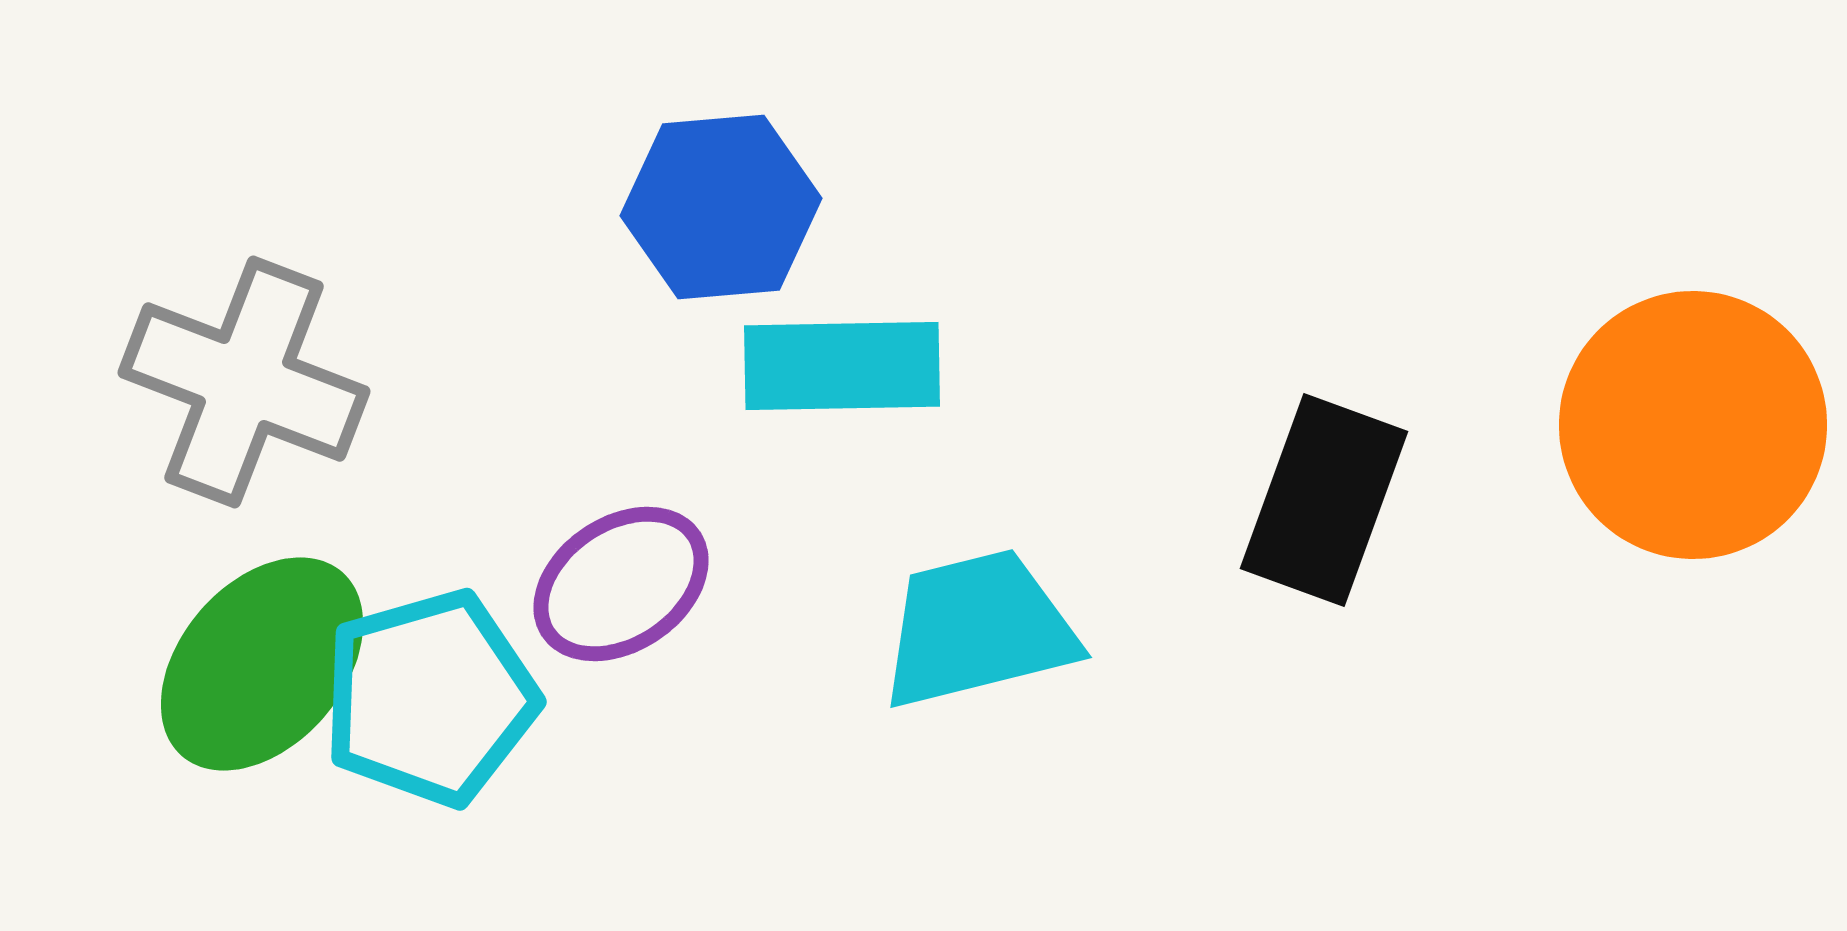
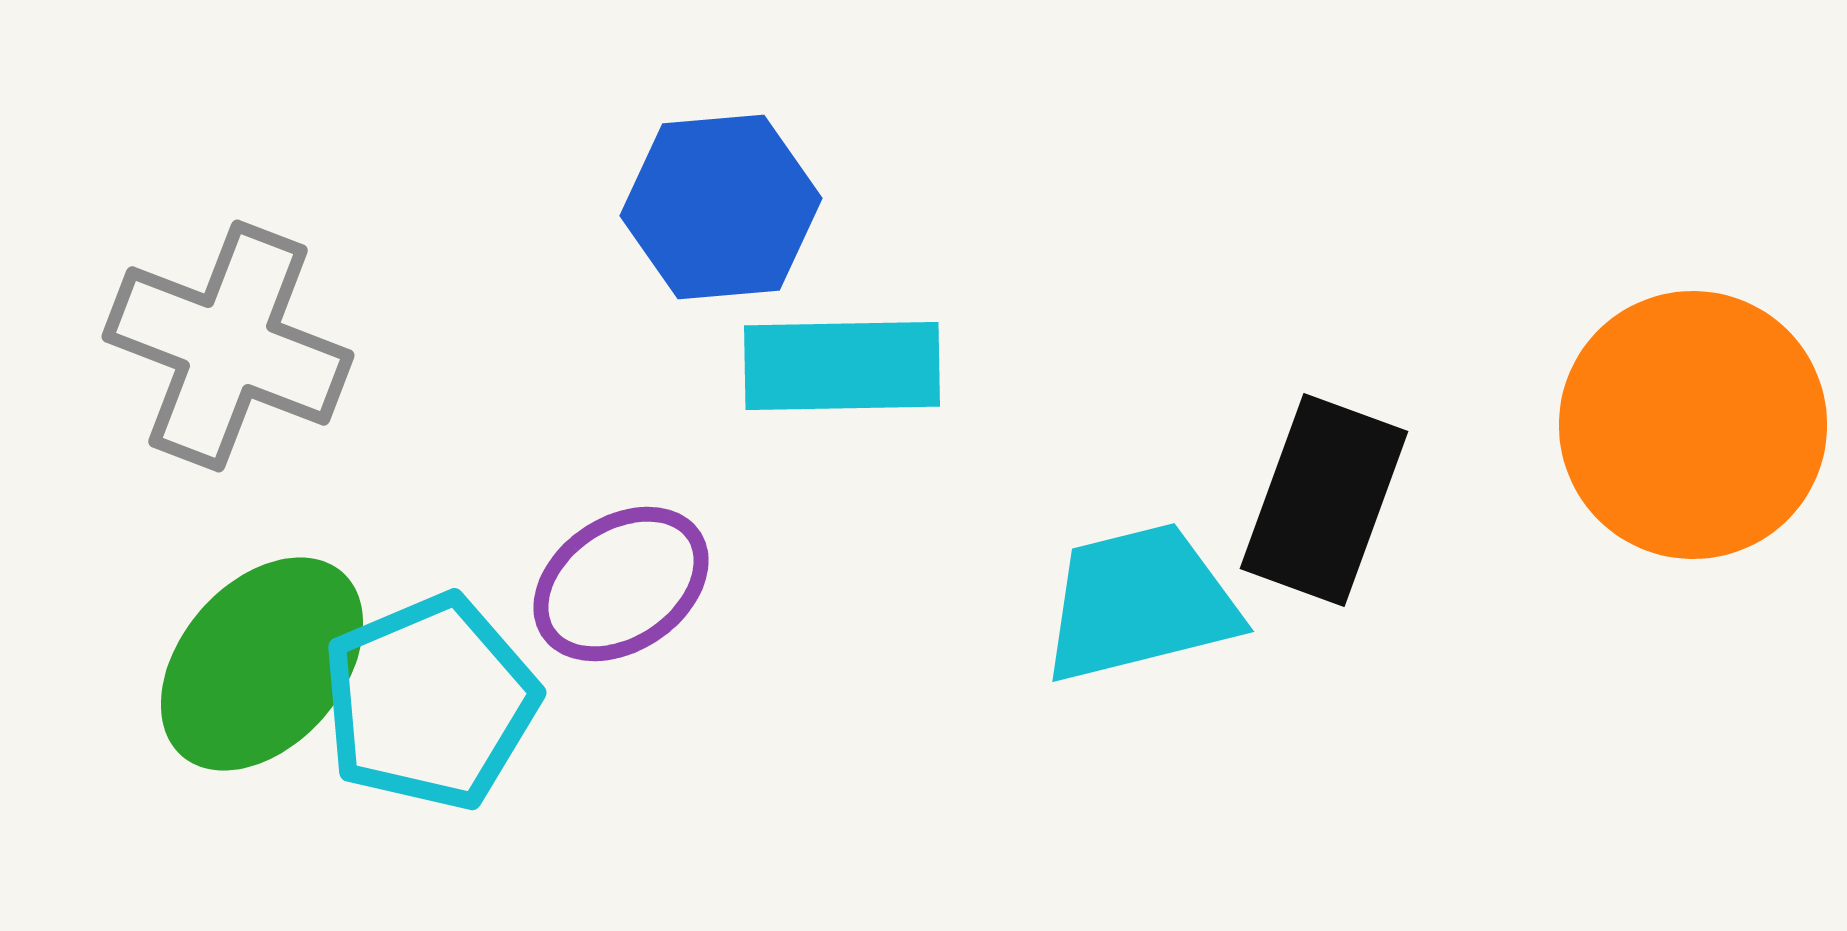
gray cross: moved 16 px left, 36 px up
cyan trapezoid: moved 162 px right, 26 px up
cyan pentagon: moved 4 px down; rotated 7 degrees counterclockwise
